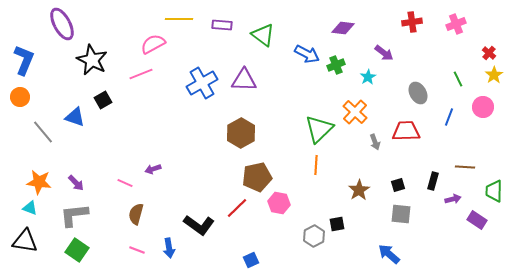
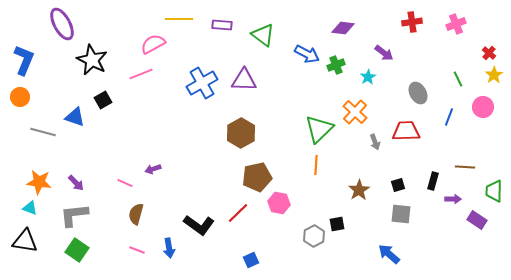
gray line at (43, 132): rotated 35 degrees counterclockwise
purple arrow at (453, 199): rotated 14 degrees clockwise
red line at (237, 208): moved 1 px right, 5 px down
